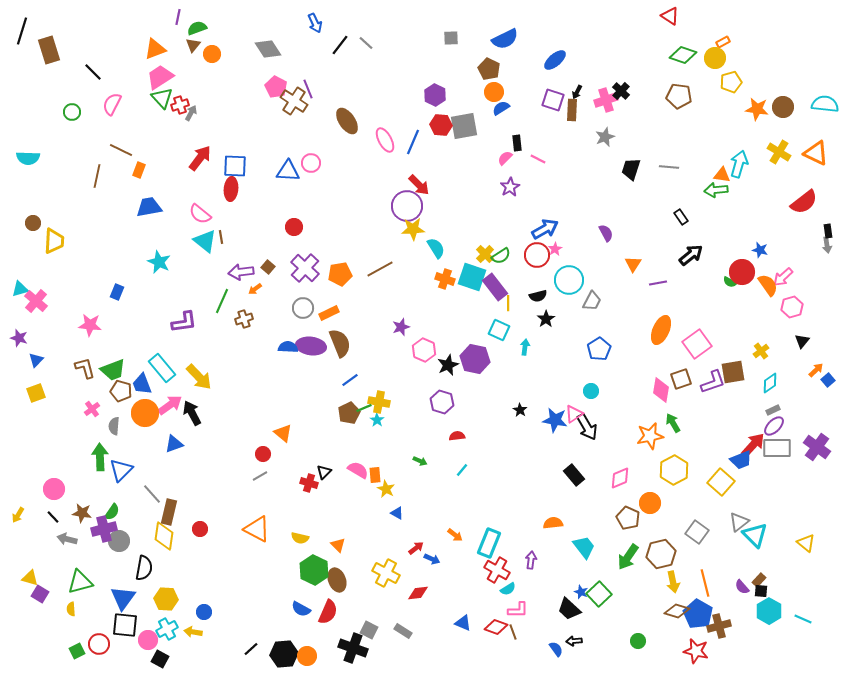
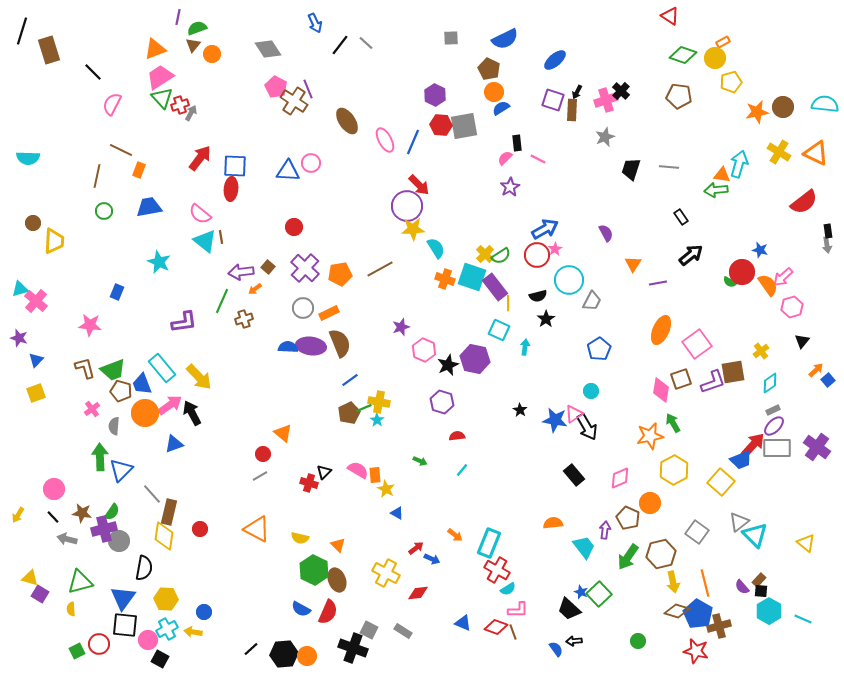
orange star at (757, 109): moved 3 px down; rotated 20 degrees counterclockwise
green circle at (72, 112): moved 32 px right, 99 px down
purple arrow at (531, 560): moved 74 px right, 30 px up
